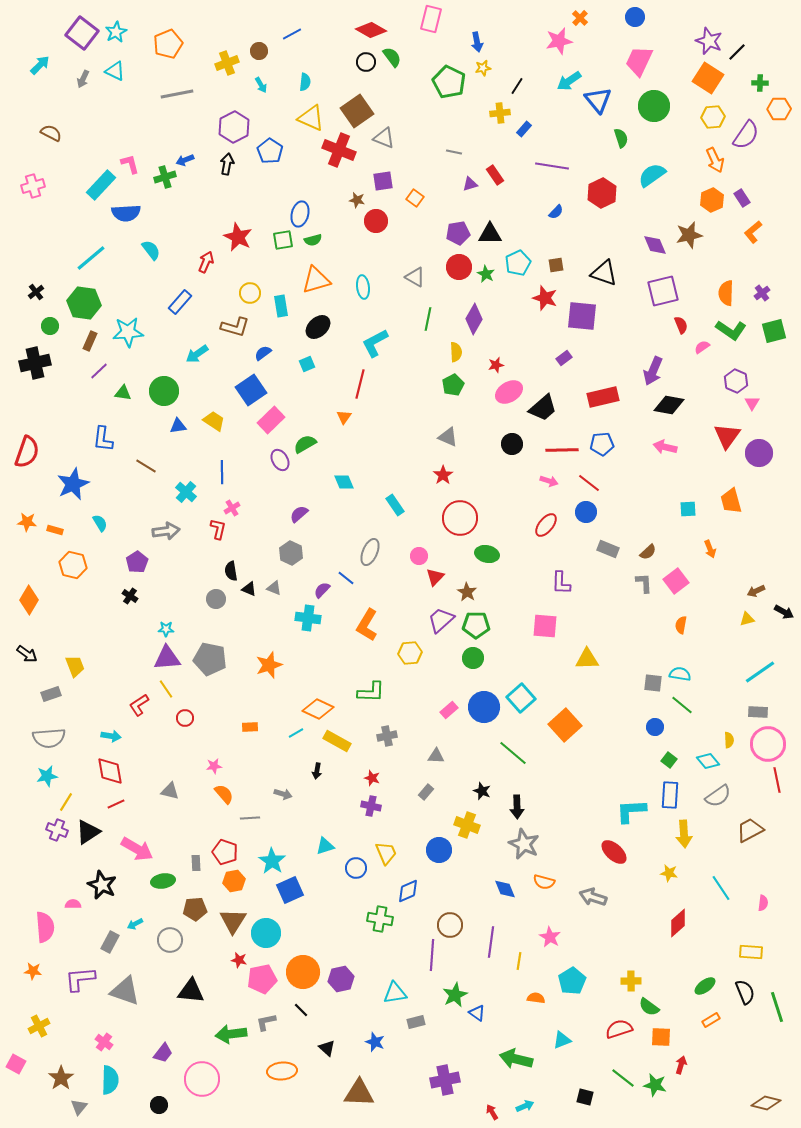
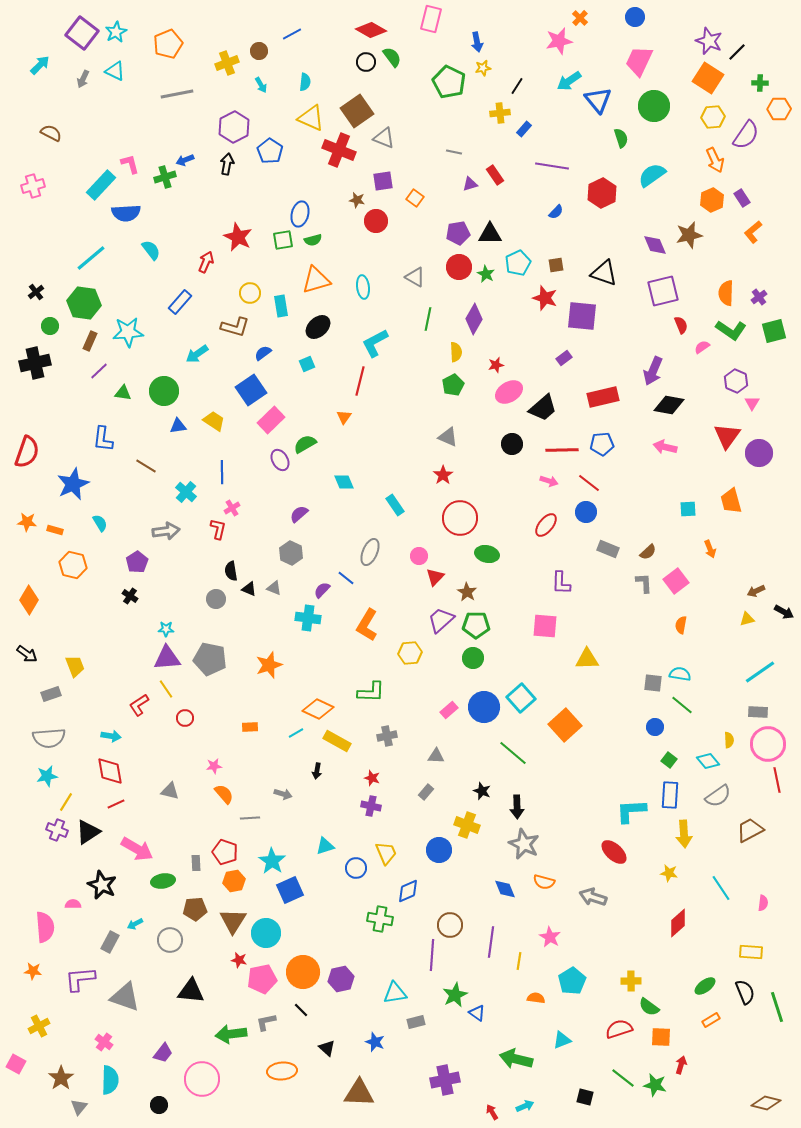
purple cross at (762, 293): moved 3 px left, 4 px down
red line at (360, 384): moved 3 px up
gray triangle at (125, 991): moved 6 px down
